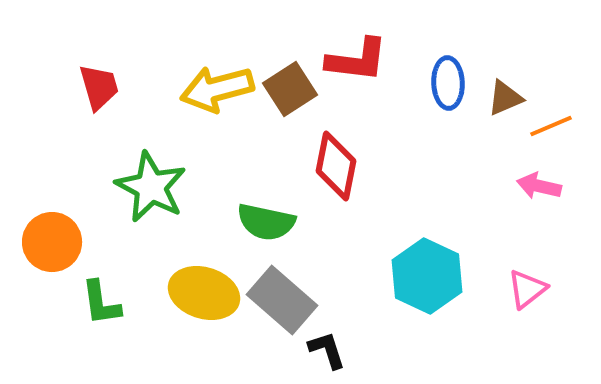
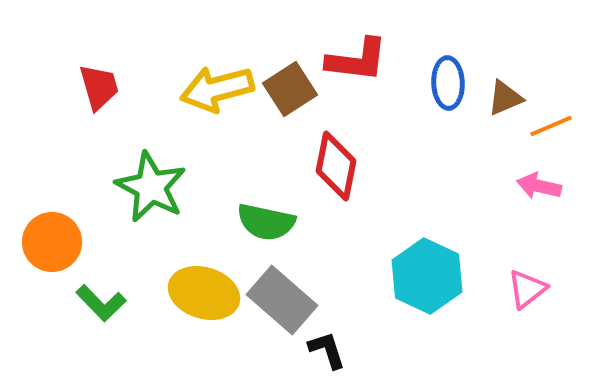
green L-shape: rotated 36 degrees counterclockwise
